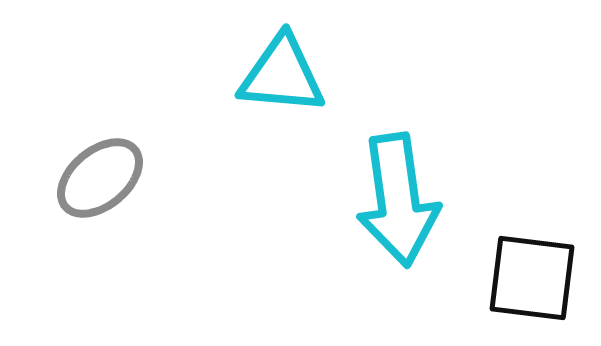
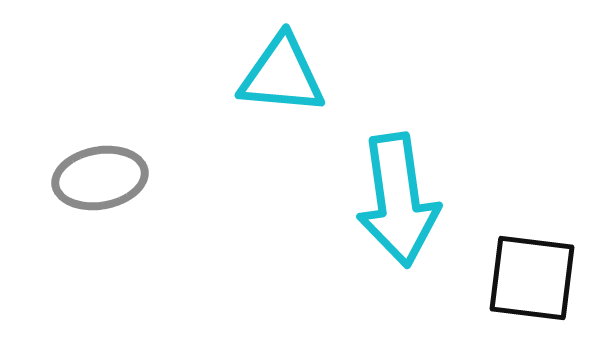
gray ellipse: rotated 30 degrees clockwise
